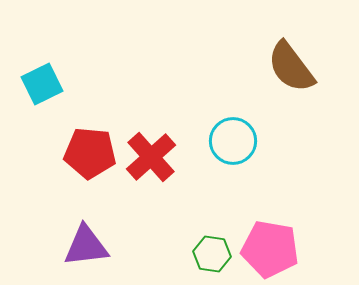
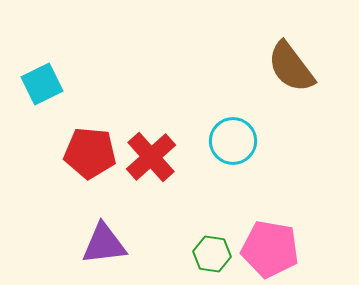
purple triangle: moved 18 px right, 2 px up
